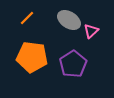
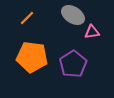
gray ellipse: moved 4 px right, 5 px up
pink triangle: moved 1 px right, 1 px down; rotated 35 degrees clockwise
